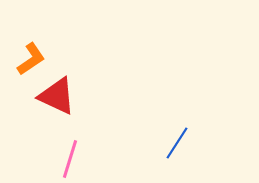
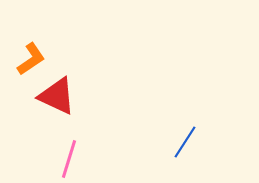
blue line: moved 8 px right, 1 px up
pink line: moved 1 px left
